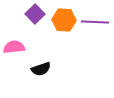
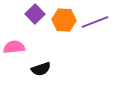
purple line: rotated 24 degrees counterclockwise
